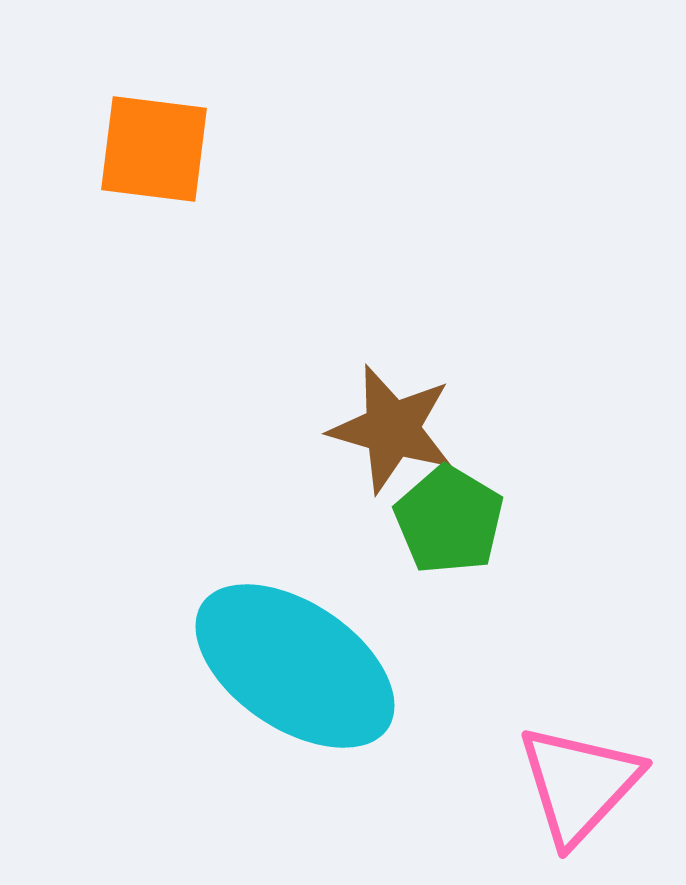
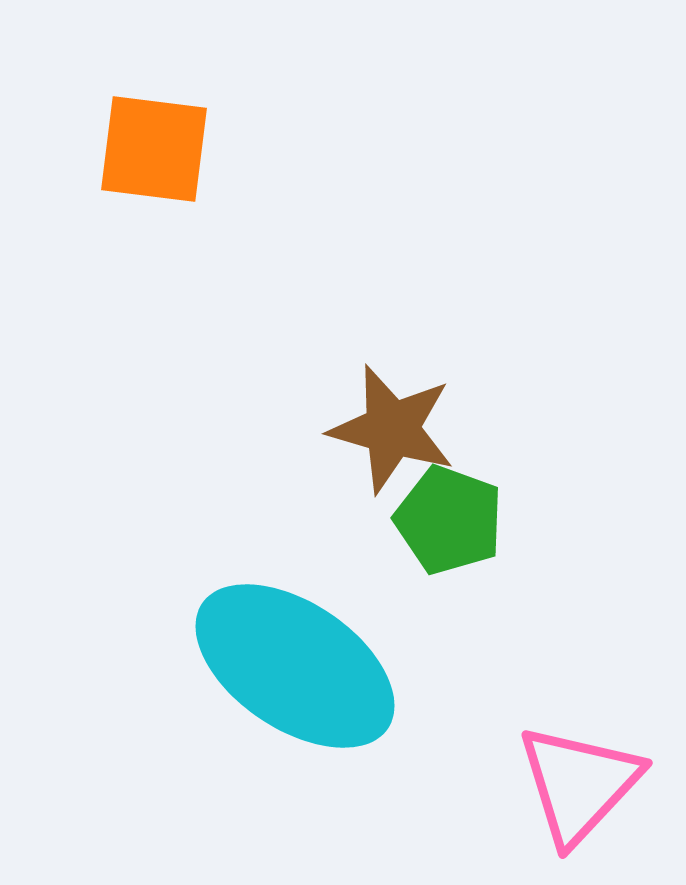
green pentagon: rotated 11 degrees counterclockwise
